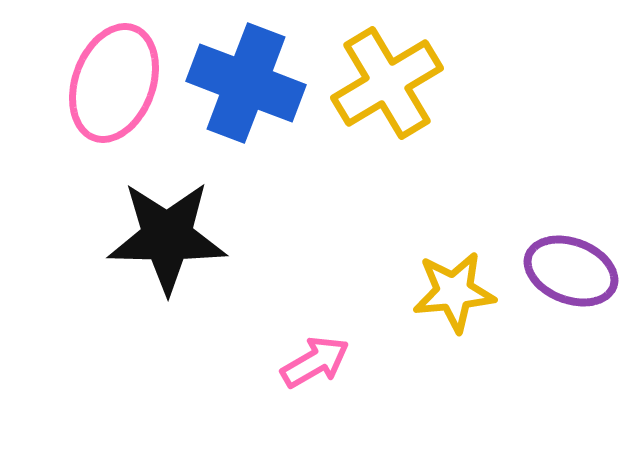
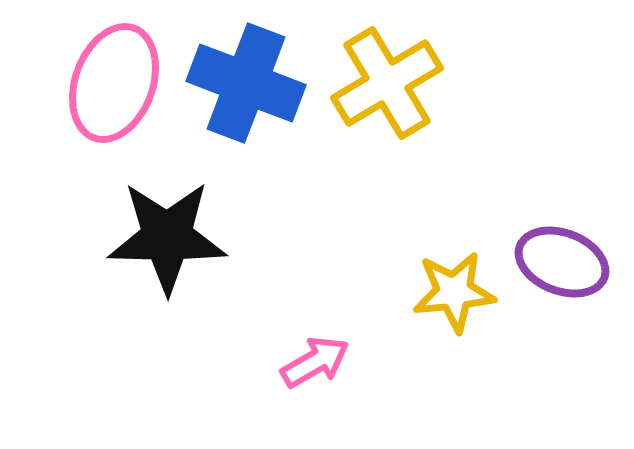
purple ellipse: moved 9 px left, 9 px up
